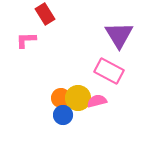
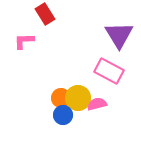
pink L-shape: moved 2 px left, 1 px down
pink semicircle: moved 3 px down
